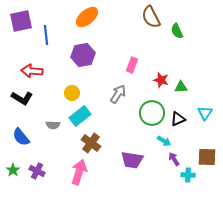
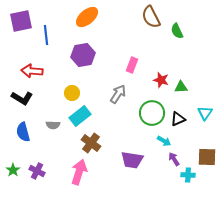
blue semicircle: moved 2 px right, 5 px up; rotated 24 degrees clockwise
